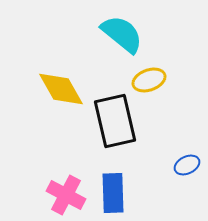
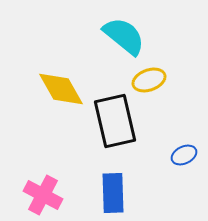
cyan semicircle: moved 2 px right, 2 px down
blue ellipse: moved 3 px left, 10 px up
pink cross: moved 23 px left
